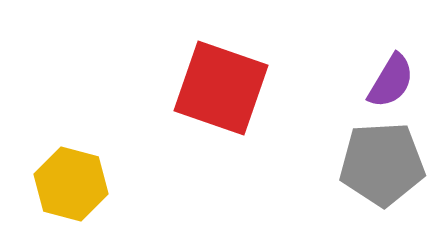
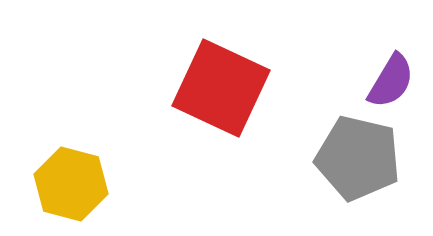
red square: rotated 6 degrees clockwise
gray pentagon: moved 24 px left, 6 px up; rotated 16 degrees clockwise
